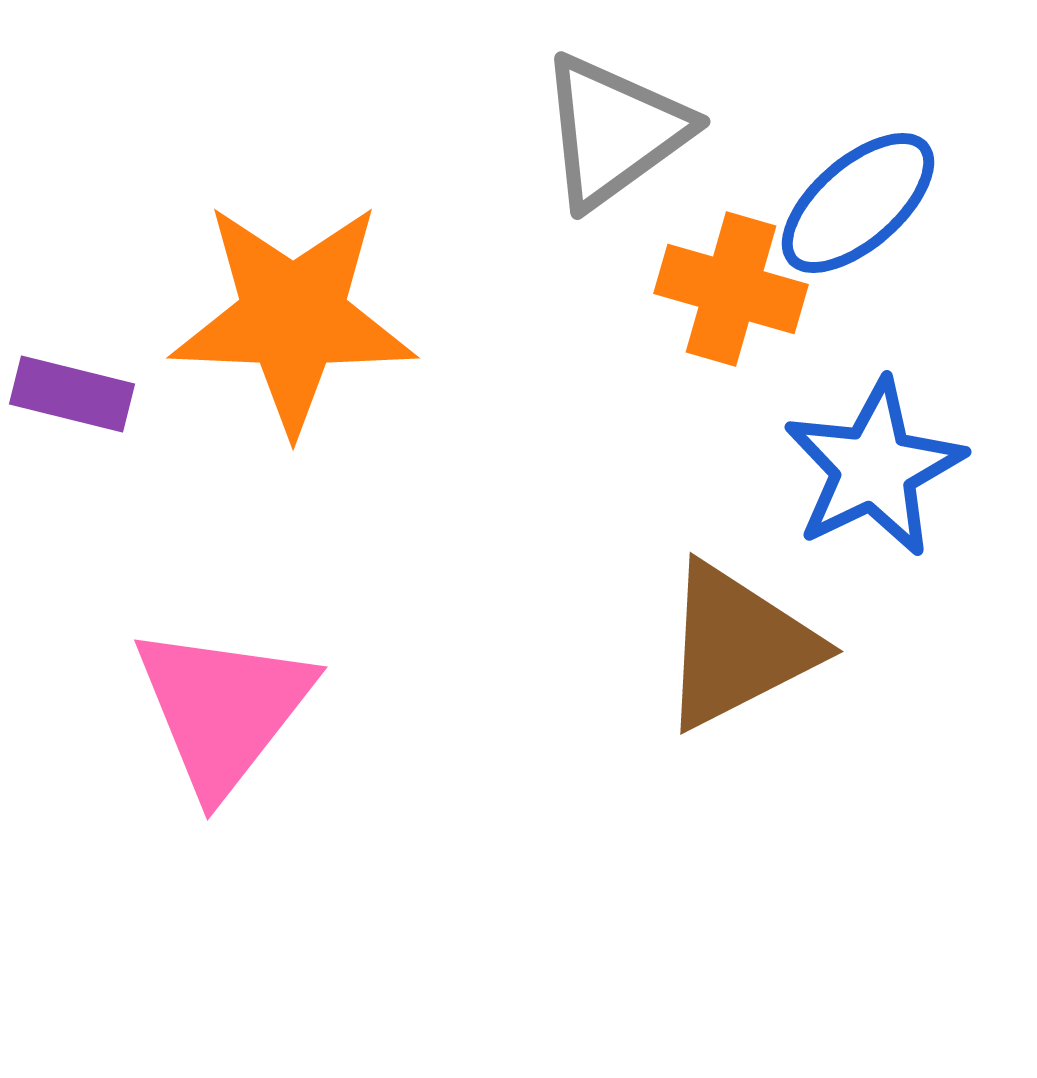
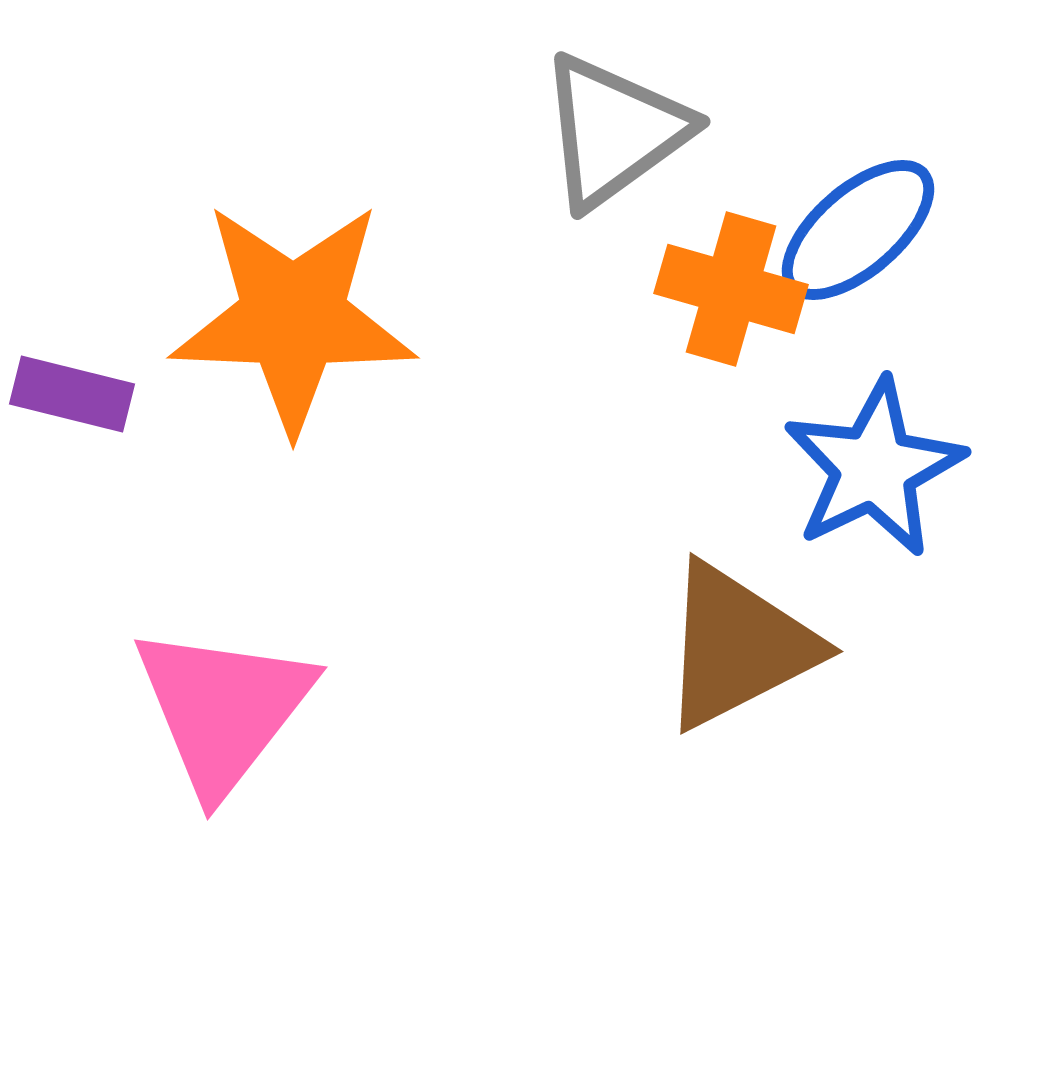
blue ellipse: moved 27 px down
